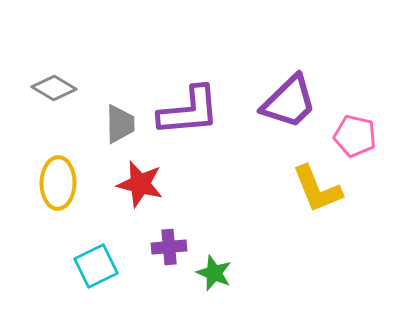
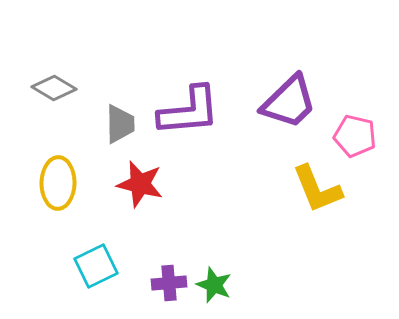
purple cross: moved 36 px down
green star: moved 12 px down
